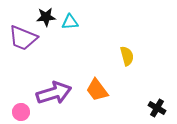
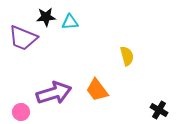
black cross: moved 2 px right, 2 px down
